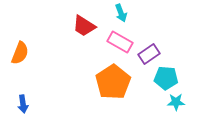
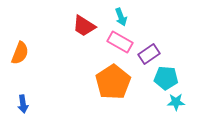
cyan arrow: moved 4 px down
